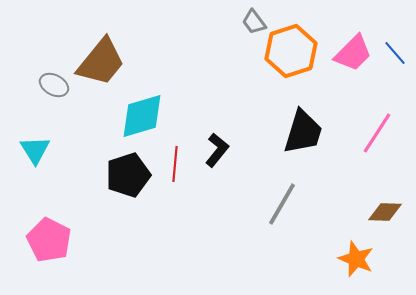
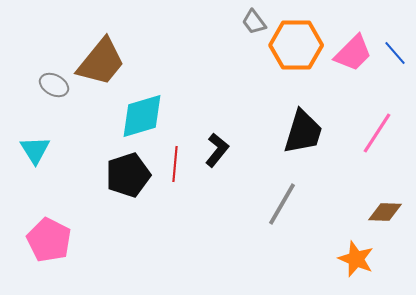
orange hexagon: moved 5 px right, 6 px up; rotated 18 degrees clockwise
